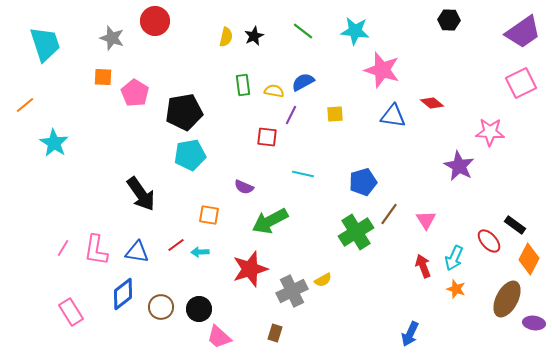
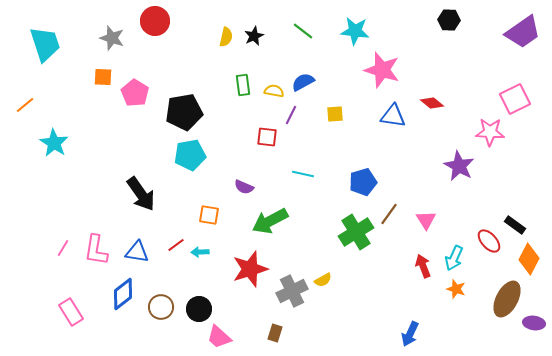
pink square at (521, 83): moved 6 px left, 16 px down
